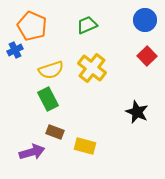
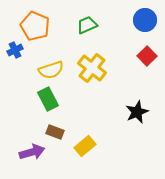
orange pentagon: moved 3 px right
black star: rotated 25 degrees clockwise
yellow rectangle: rotated 55 degrees counterclockwise
